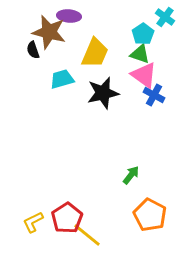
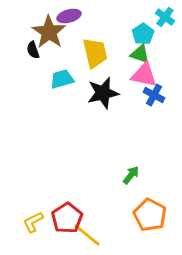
purple ellipse: rotated 20 degrees counterclockwise
brown star: rotated 20 degrees clockwise
yellow trapezoid: rotated 36 degrees counterclockwise
pink triangle: rotated 24 degrees counterclockwise
